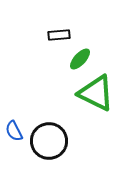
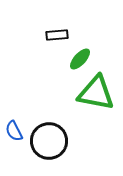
black rectangle: moved 2 px left
green triangle: rotated 15 degrees counterclockwise
